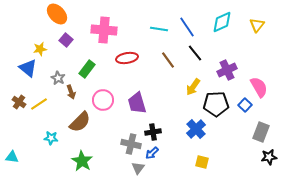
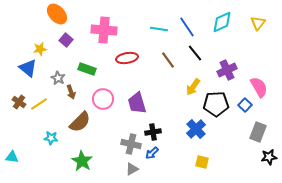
yellow triangle: moved 1 px right, 2 px up
green rectangle: rotated 72 degrees clockwise
pink circle: moved 1 px up
gray rectangle: moved 3 px left
gray triangle: moved 6 px left, 1 px down; rotated 24 degrees clockwise
